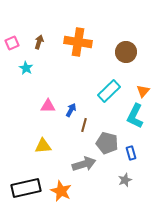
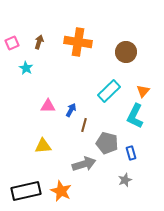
black rectangle: moved 3 px down
